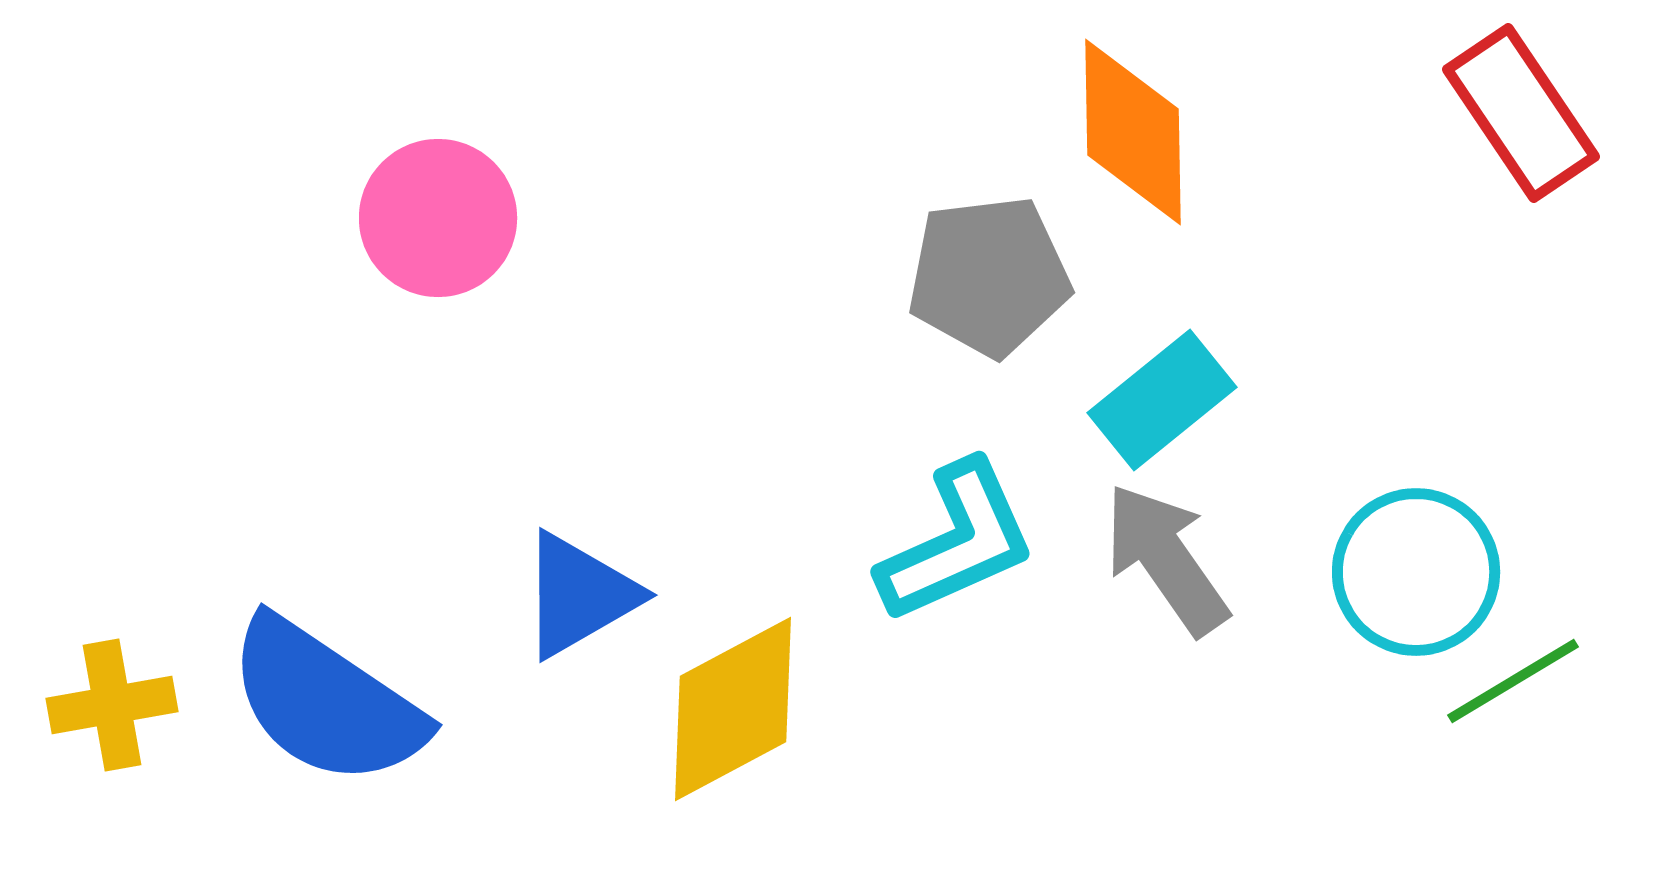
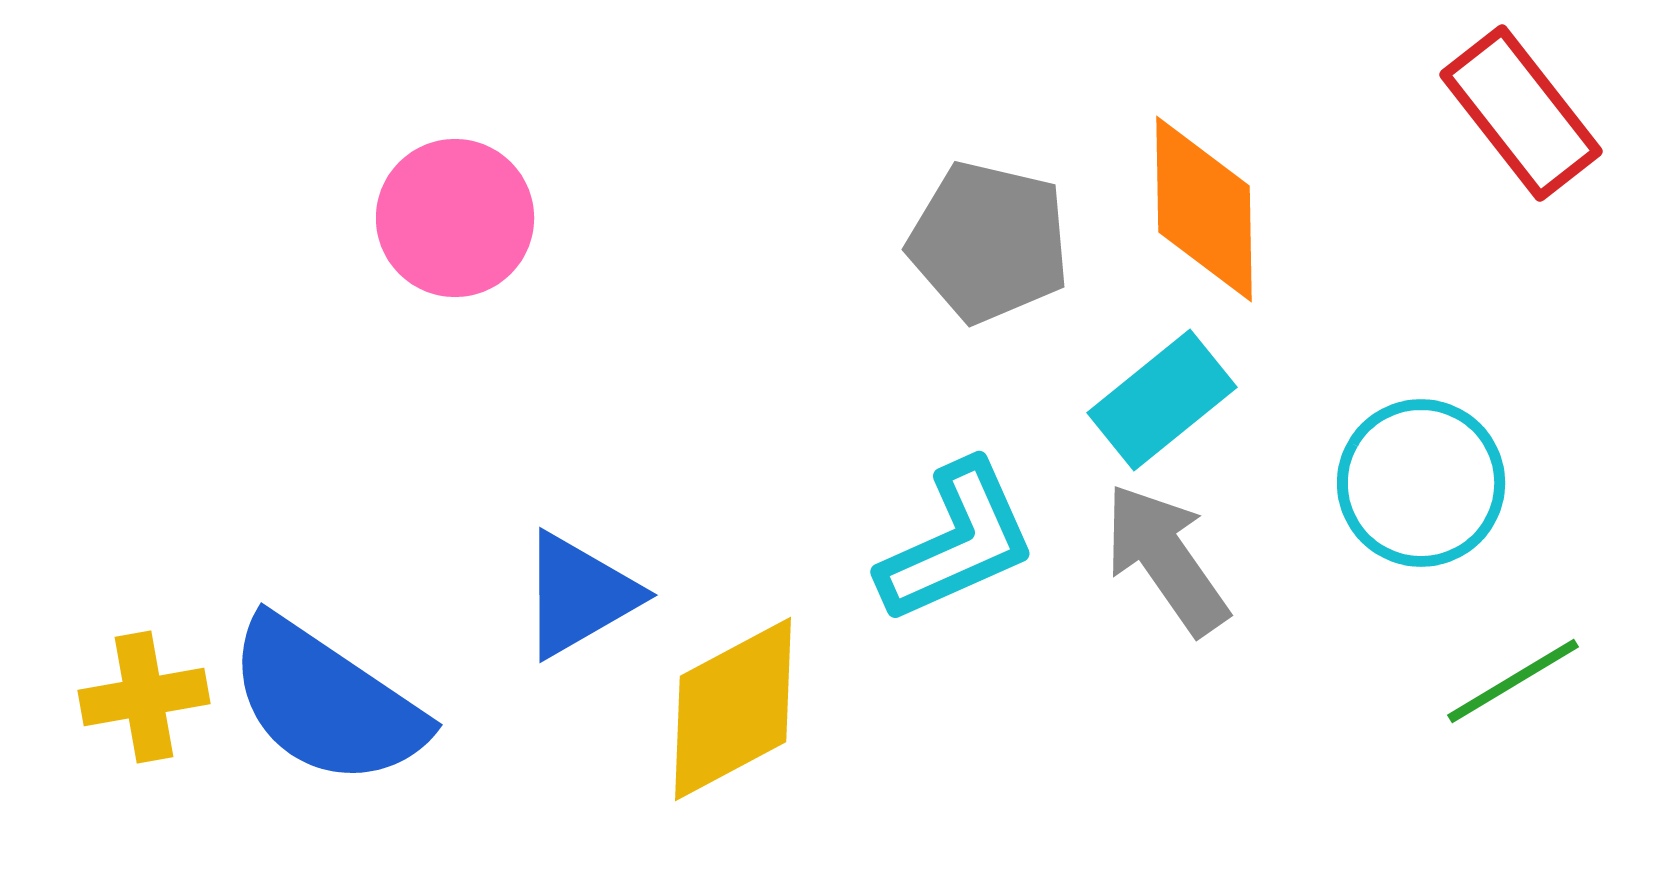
red rectangle: rotated 4 degrees counterclockwise
orange diamond: moved 71 px right, 77 px down
pink circle: moved 17 px right
gray pentagon: moved 34 px up; rotated 20 degrees clockwise
cyan circle: moved 5 px right, 89 px up
yellow cross: moved 32 px right, 8 px up
